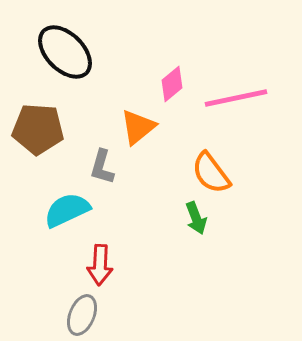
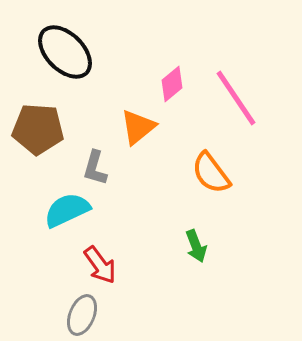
pink line: rotated 68 degrees clockwise
gray L-shape: moved 7 px left, 1 px down
green arrow: moved 28 px down
red arrow: rotated 39 degrees counterclockwise
